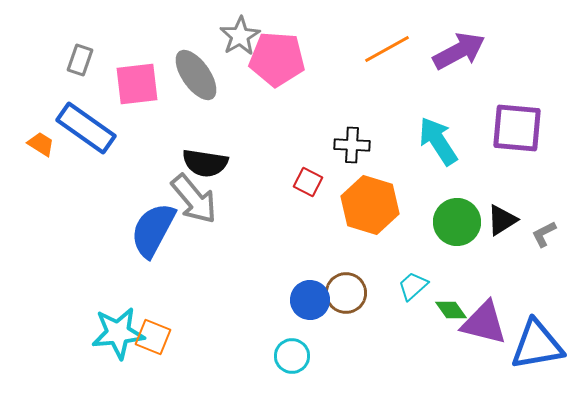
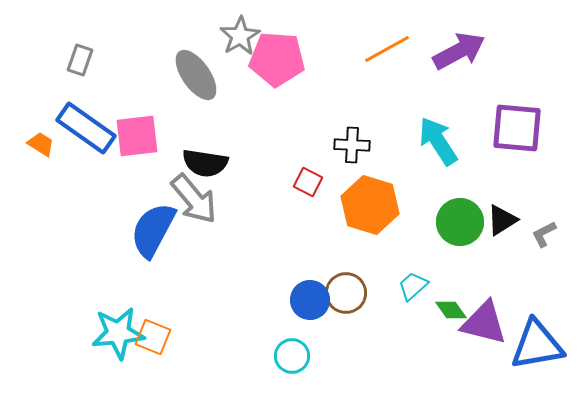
pink square: moved 52 px down
green circle: moved 3 px right
